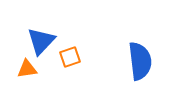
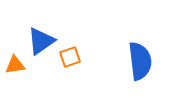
blue triangle: rotated 12 degrees clockwise
orange triangle: moved 12 px left, 4 px up
